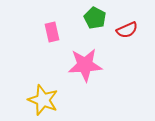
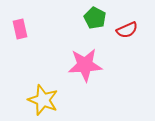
pink rectangle: moved 32 px left, 3 px up
